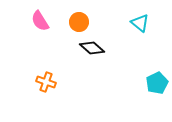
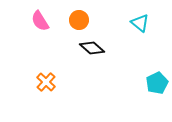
orange circle: moved 2 px up
orange cross: rotated 24 degrees clockwise
